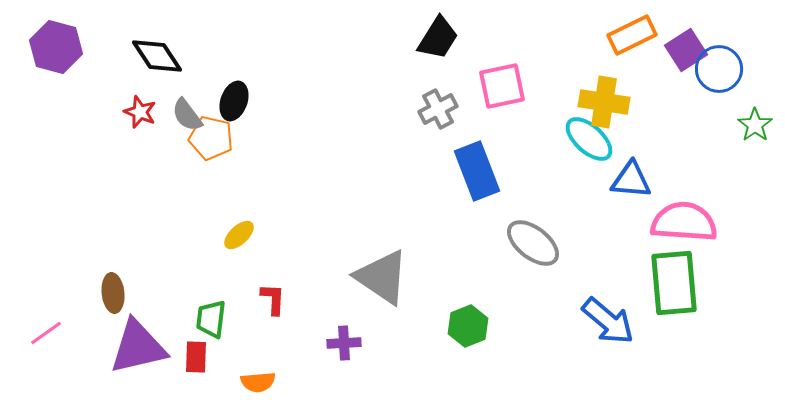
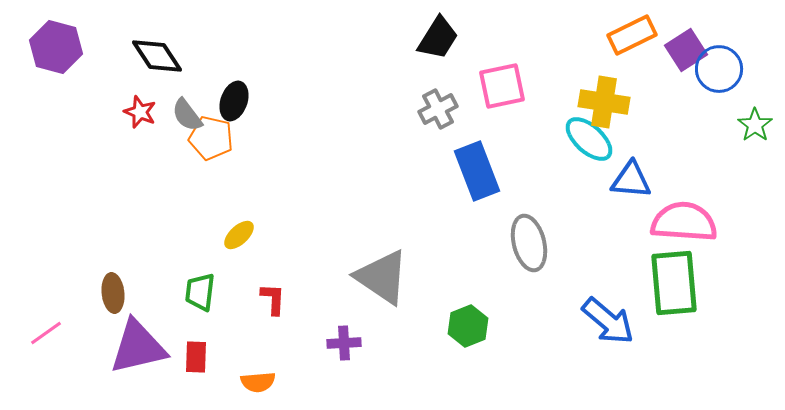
gray ellipse: moved 4 px left; rotated 38 degrees clockwise
green trapezoid: moved 11 px left, 27 px up
